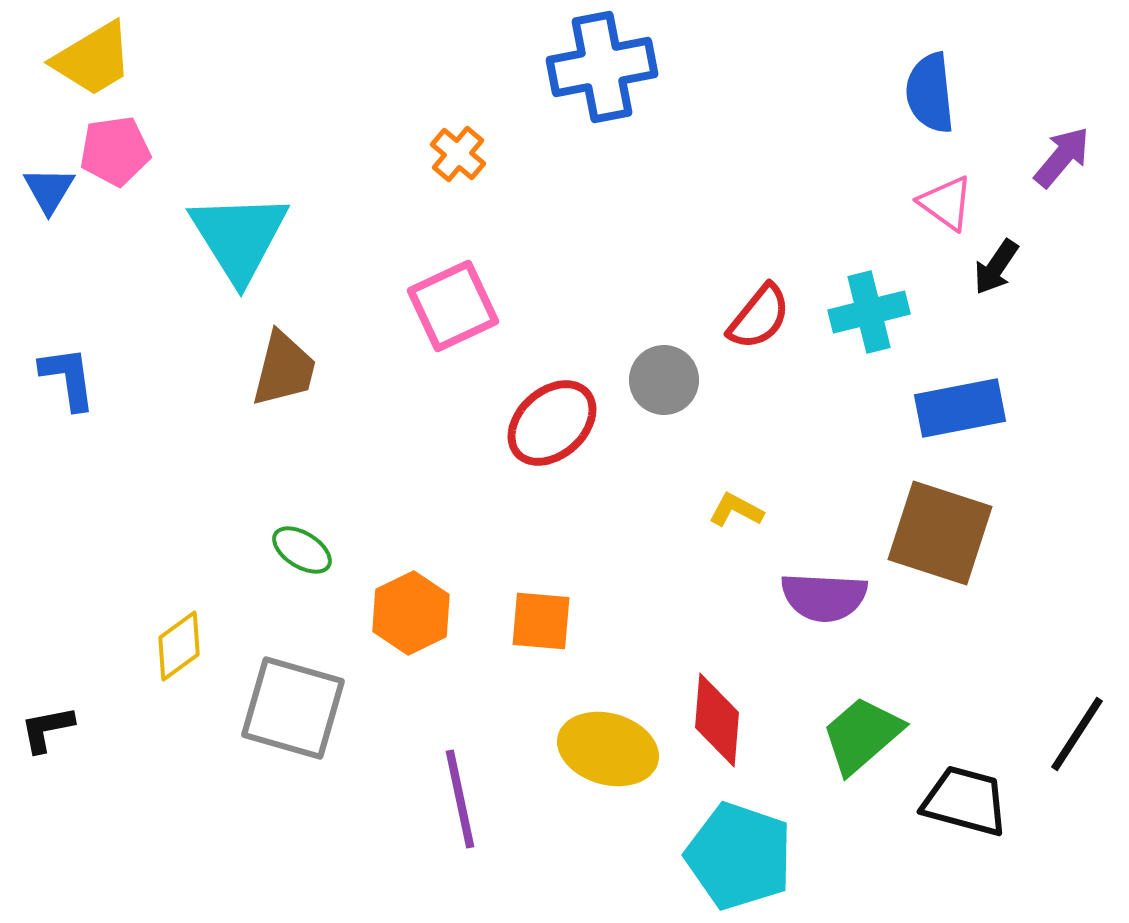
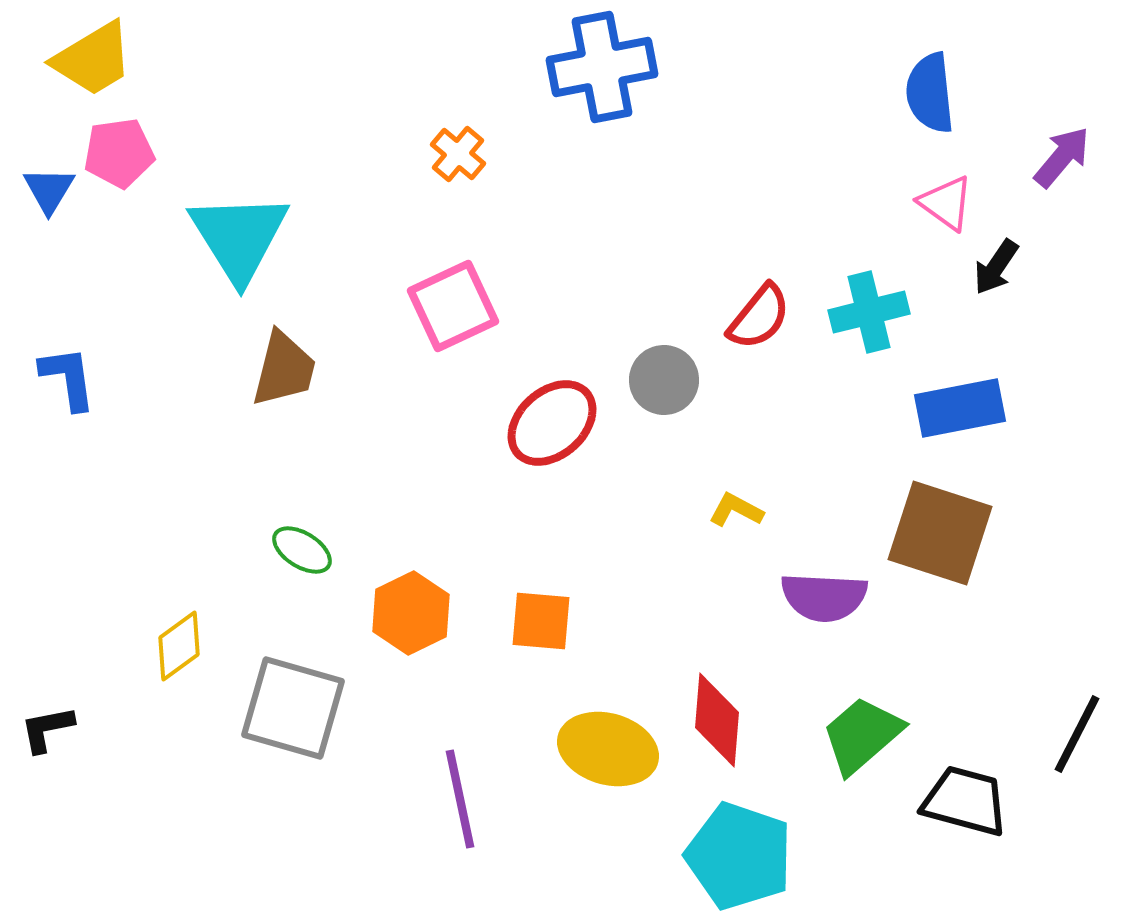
pink pentagon: moved 4 px right, 2 px down
black line: rotated 6 degrees counterclockwise
